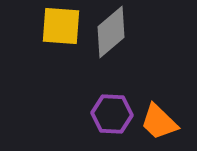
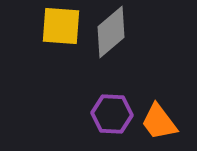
orange trapezoid: rotated 9 degrees clockwise
